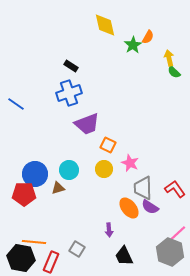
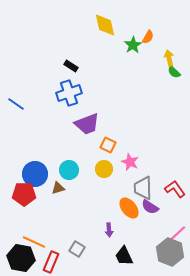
pink star: moved 1 px up
orange line: rotated 20 degrees clockwise
